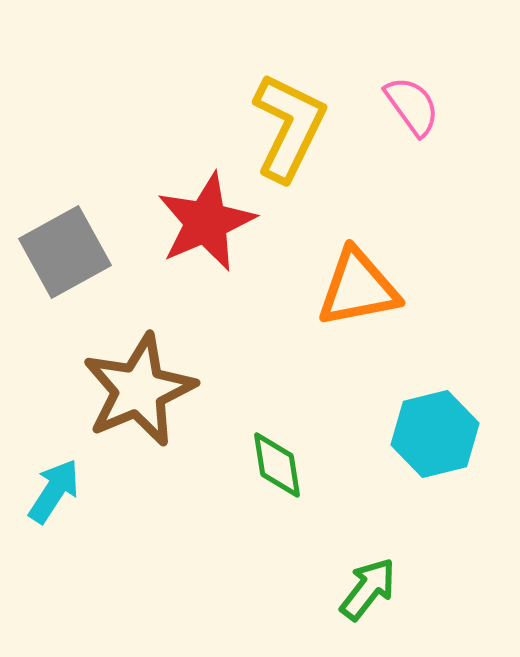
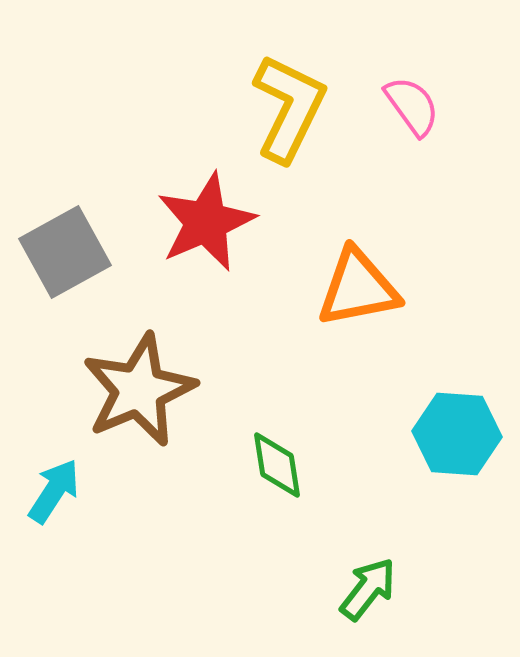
yellow L-shape: moved 19 px up
cyan hexagon: moved 22 px right; rotated 18 degrees clockwise
